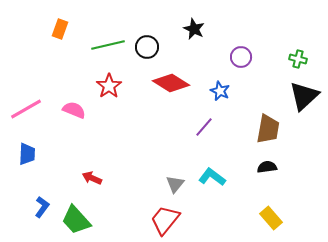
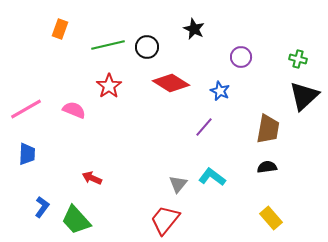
gray triangle: moved 3 px right
